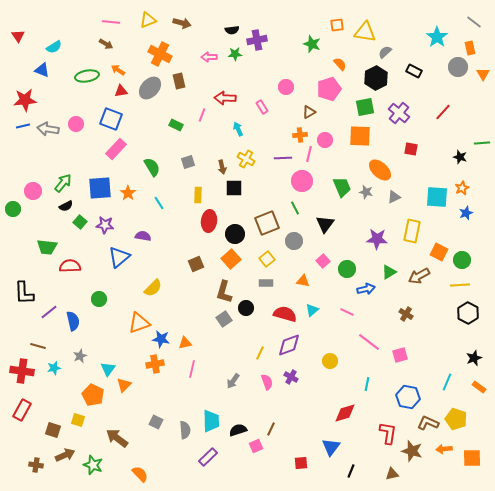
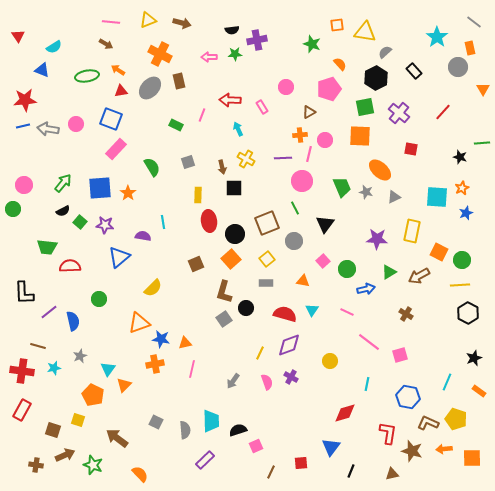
black rectangle at (414, 71): rotated 21 degrees clockwise
orange triangle at (483, 74): moved 15 px down
red arrow at (225, 98): moved 5 px right, 2 px down
pink circle at (33, 191): moved 9 px left, 6 px up
cyan line at (159, 203): moved 4 px right, 19 px down; rotated 24 degrees clockwise
black semicircle at (66, 206): moved 3 px left, 5 px down
red ellipse at (209, 221): rotated 15 degrees counterclockwise
cyan triangle at (312, 310): rotated 16 degrees counterclockwise
orange rectangle at (479, 387): moved 4 px down
brown line at (271, 429): moved 43 px down
purple rectangle at (208, 457): moved 3 px left, 3 px down
